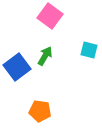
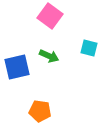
cyan square: moved 2 px up
green arrow: moved 4 px right; rotated 84 degrees clockwise
blue square: rotated 24 degrees clockwise
